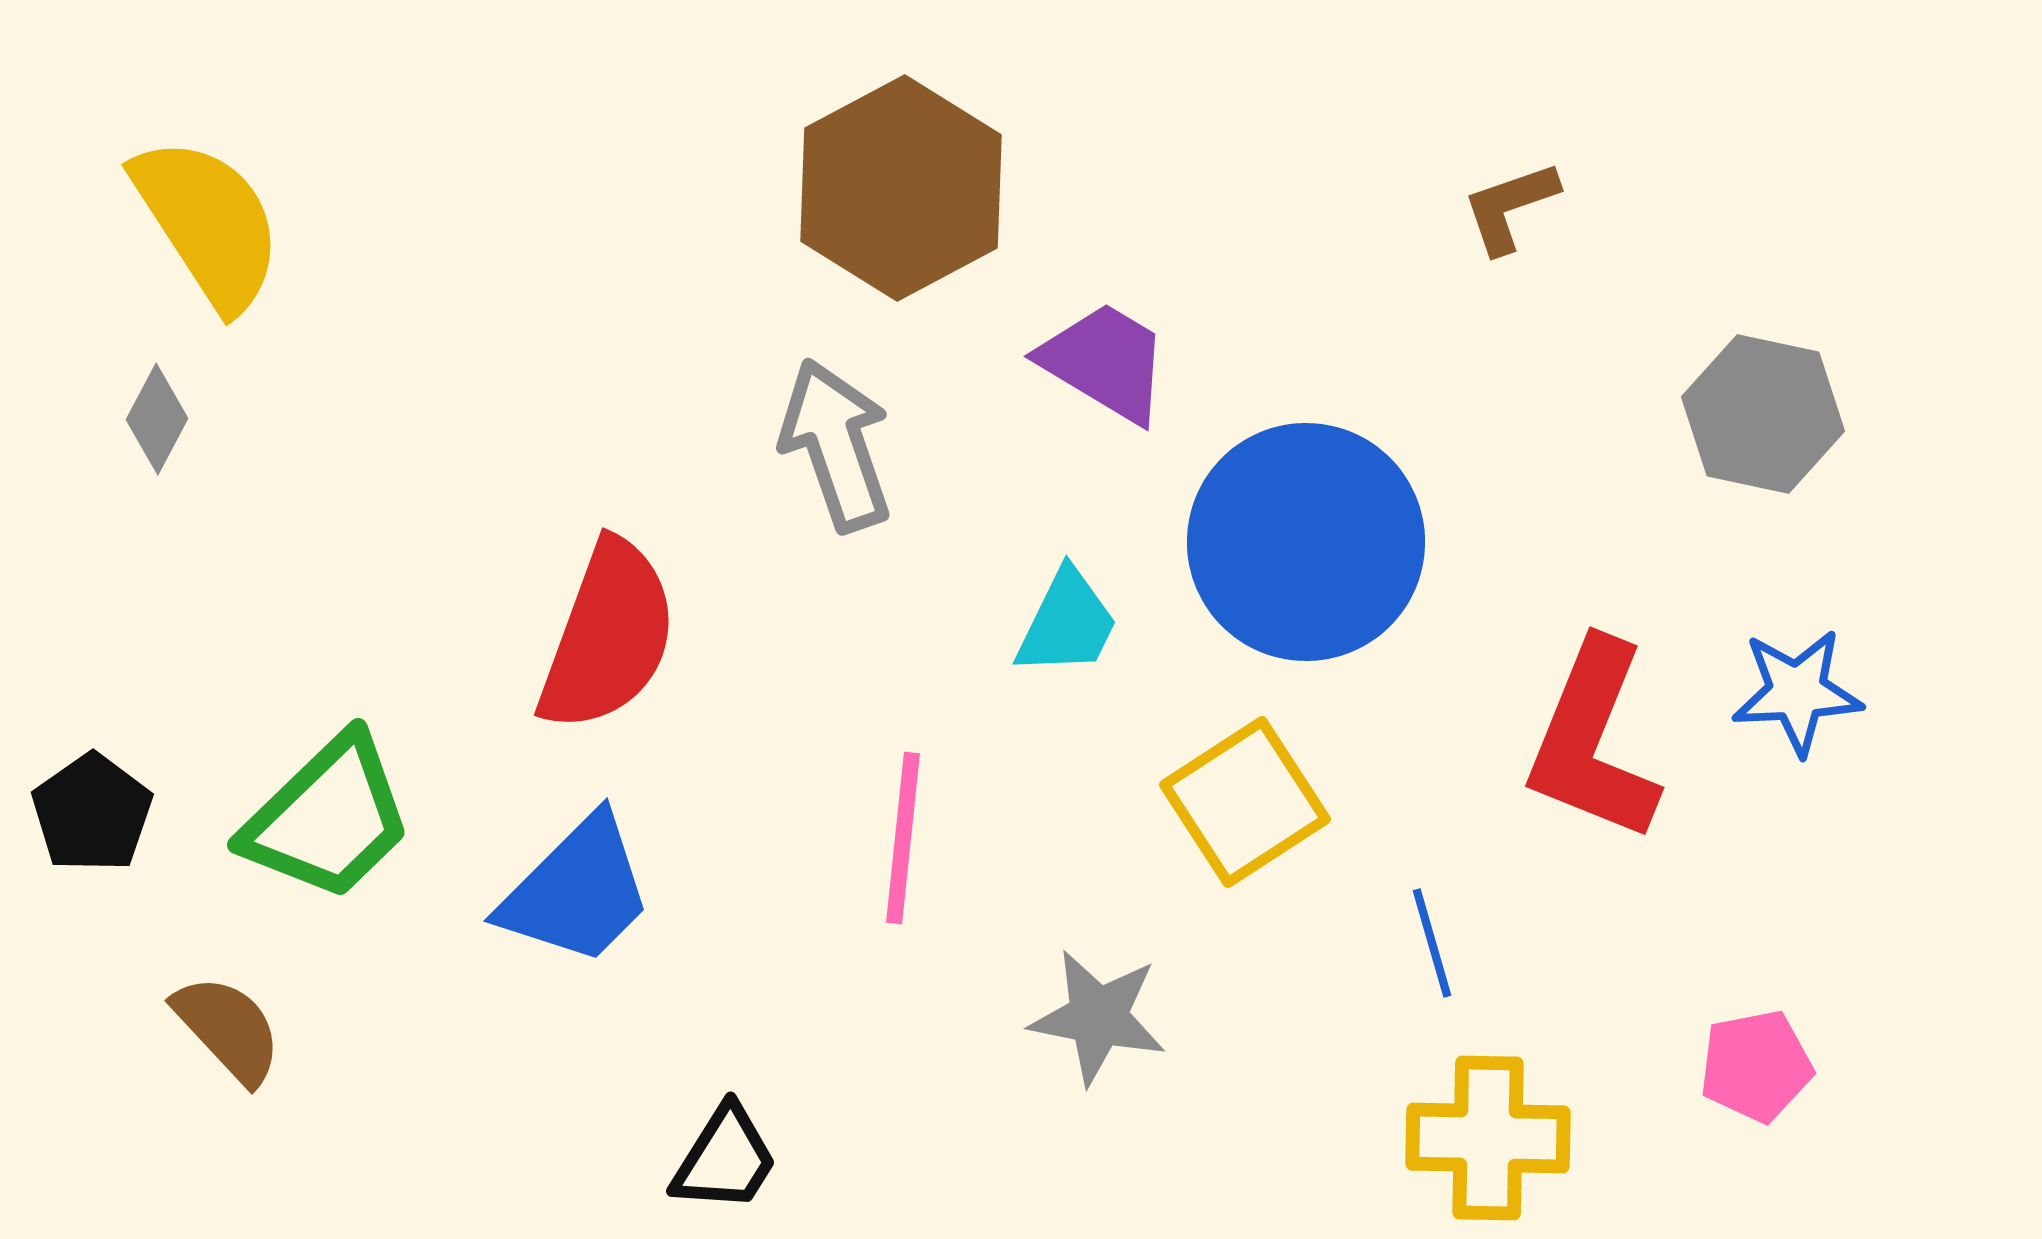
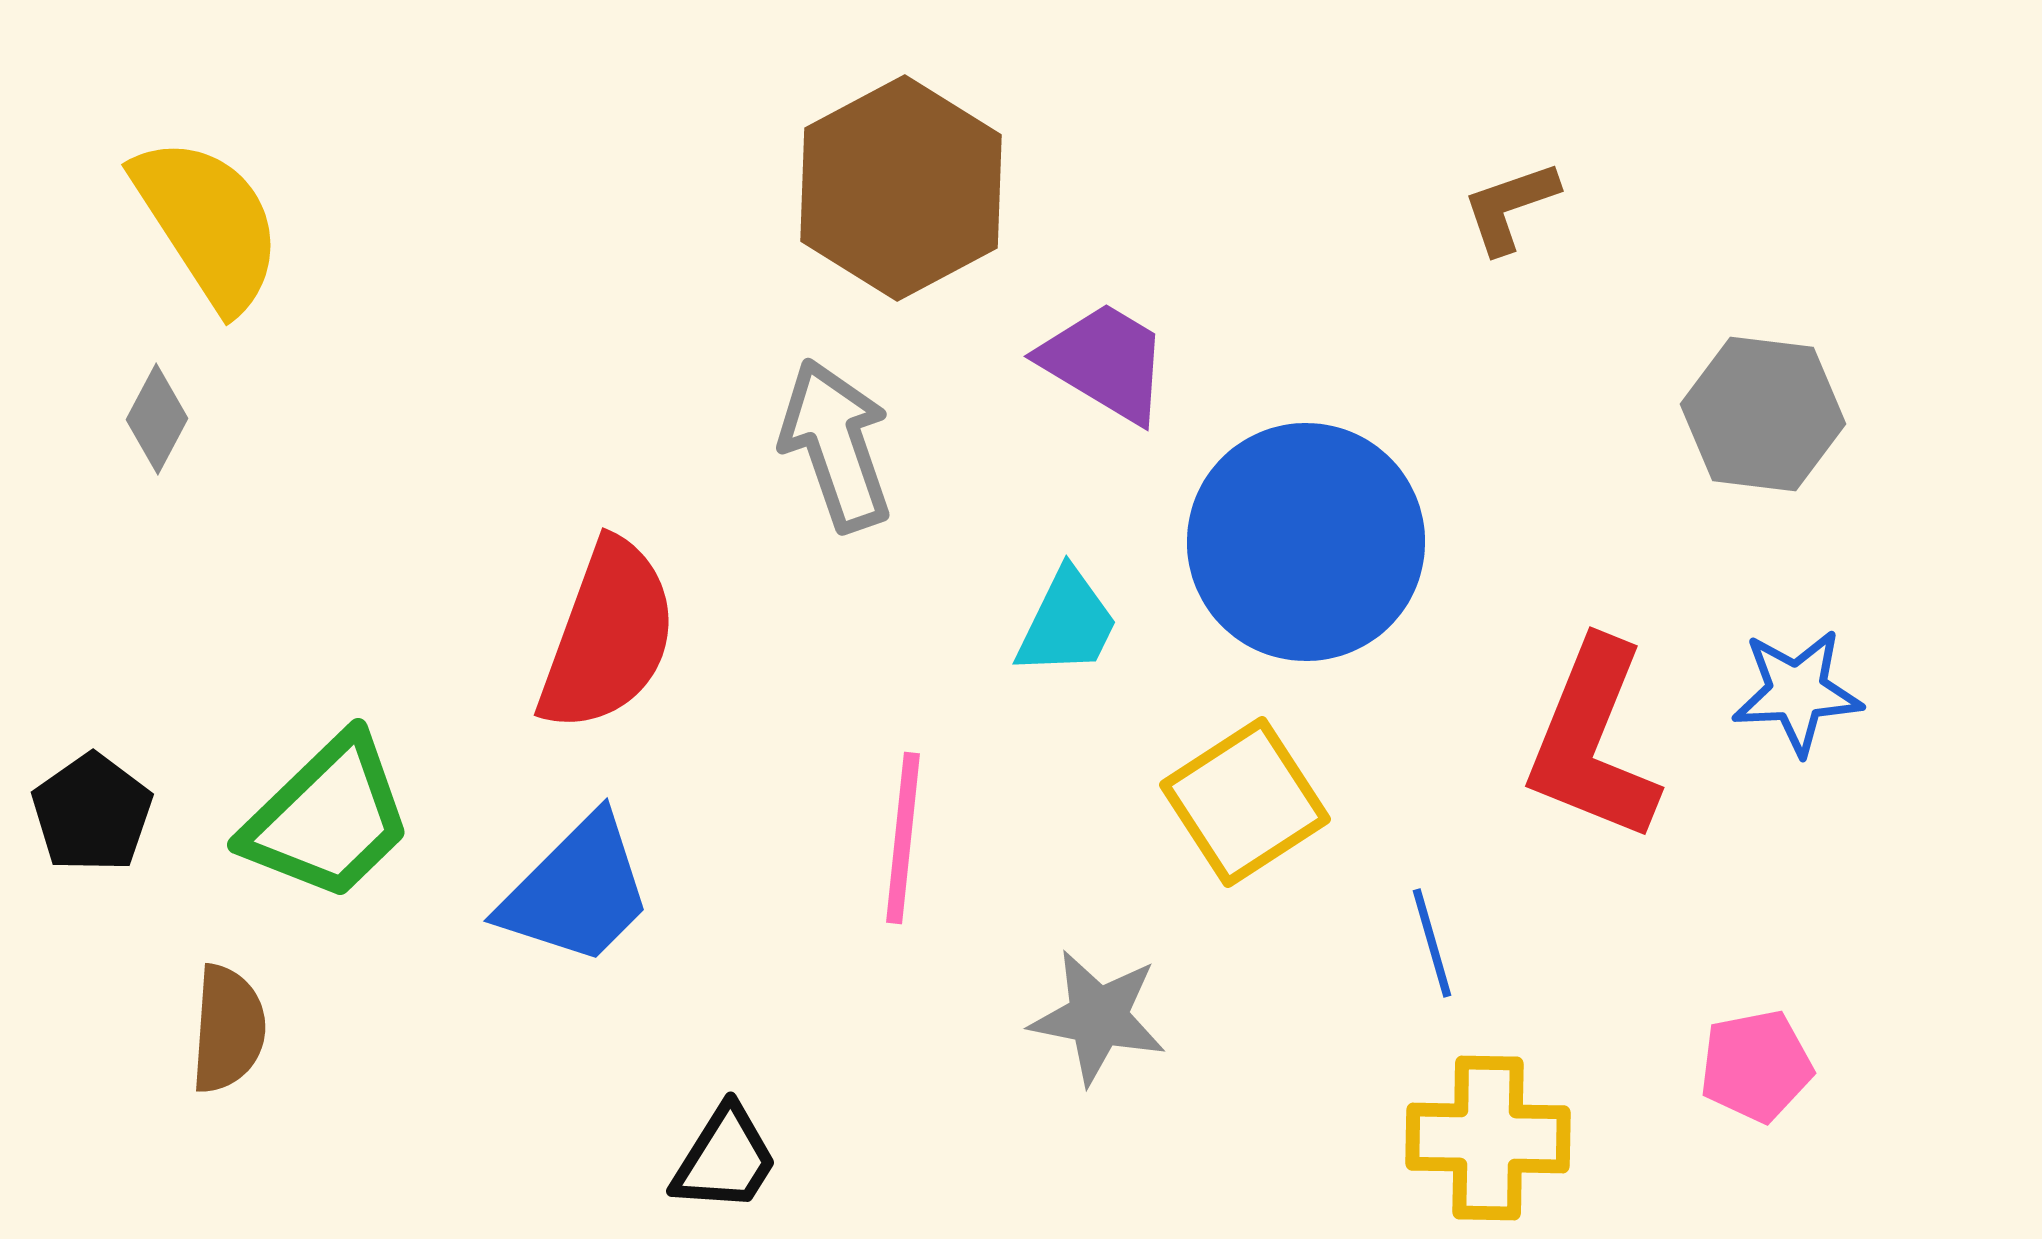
gray hexagon: rotated 5 degrees counterclockwise
brown semicircle: rotated 47 degrees clockwise
